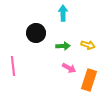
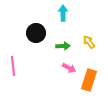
yellow arrow: moved 1 px right, 3 px up; rotated 144 degrees counterclockwise
